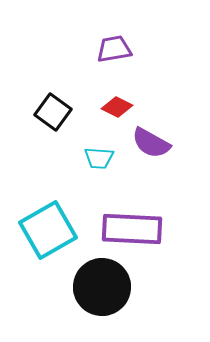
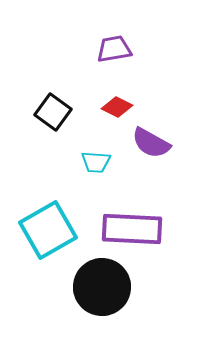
cyan trapezoid: moved 3 px left, 4 px down
